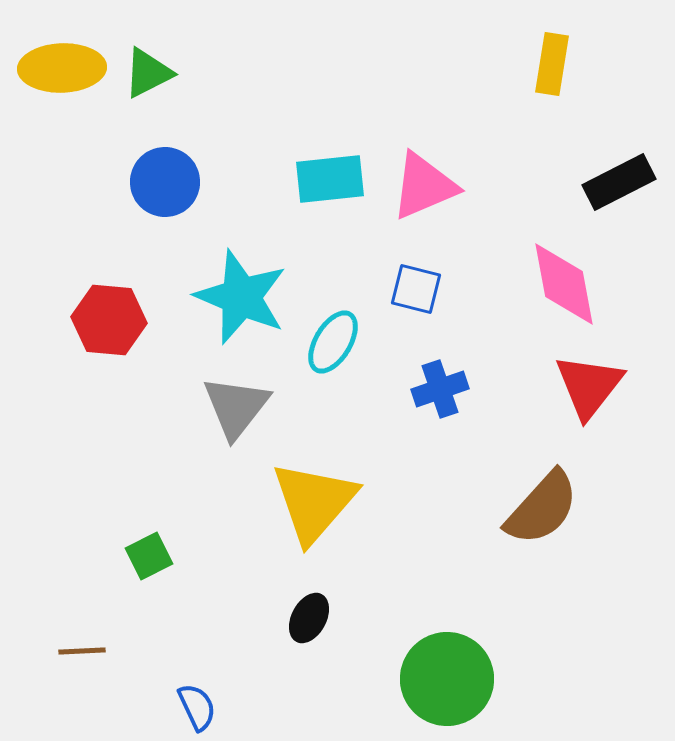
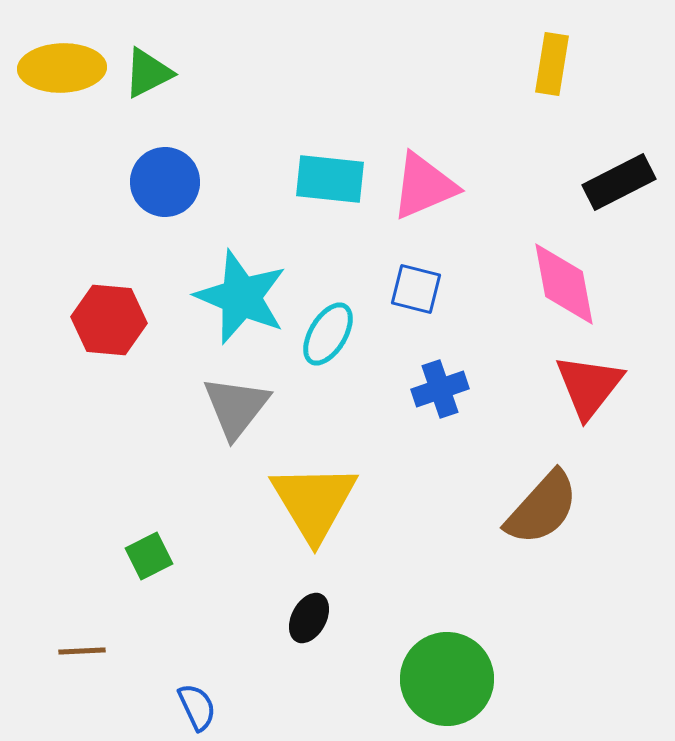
cyan rectangle: rotated 12 degrees clockwise
cyan ellipse: moved 5 px left, 8 px up
yellow triangle: rotated 12 degrees counterclockwise
